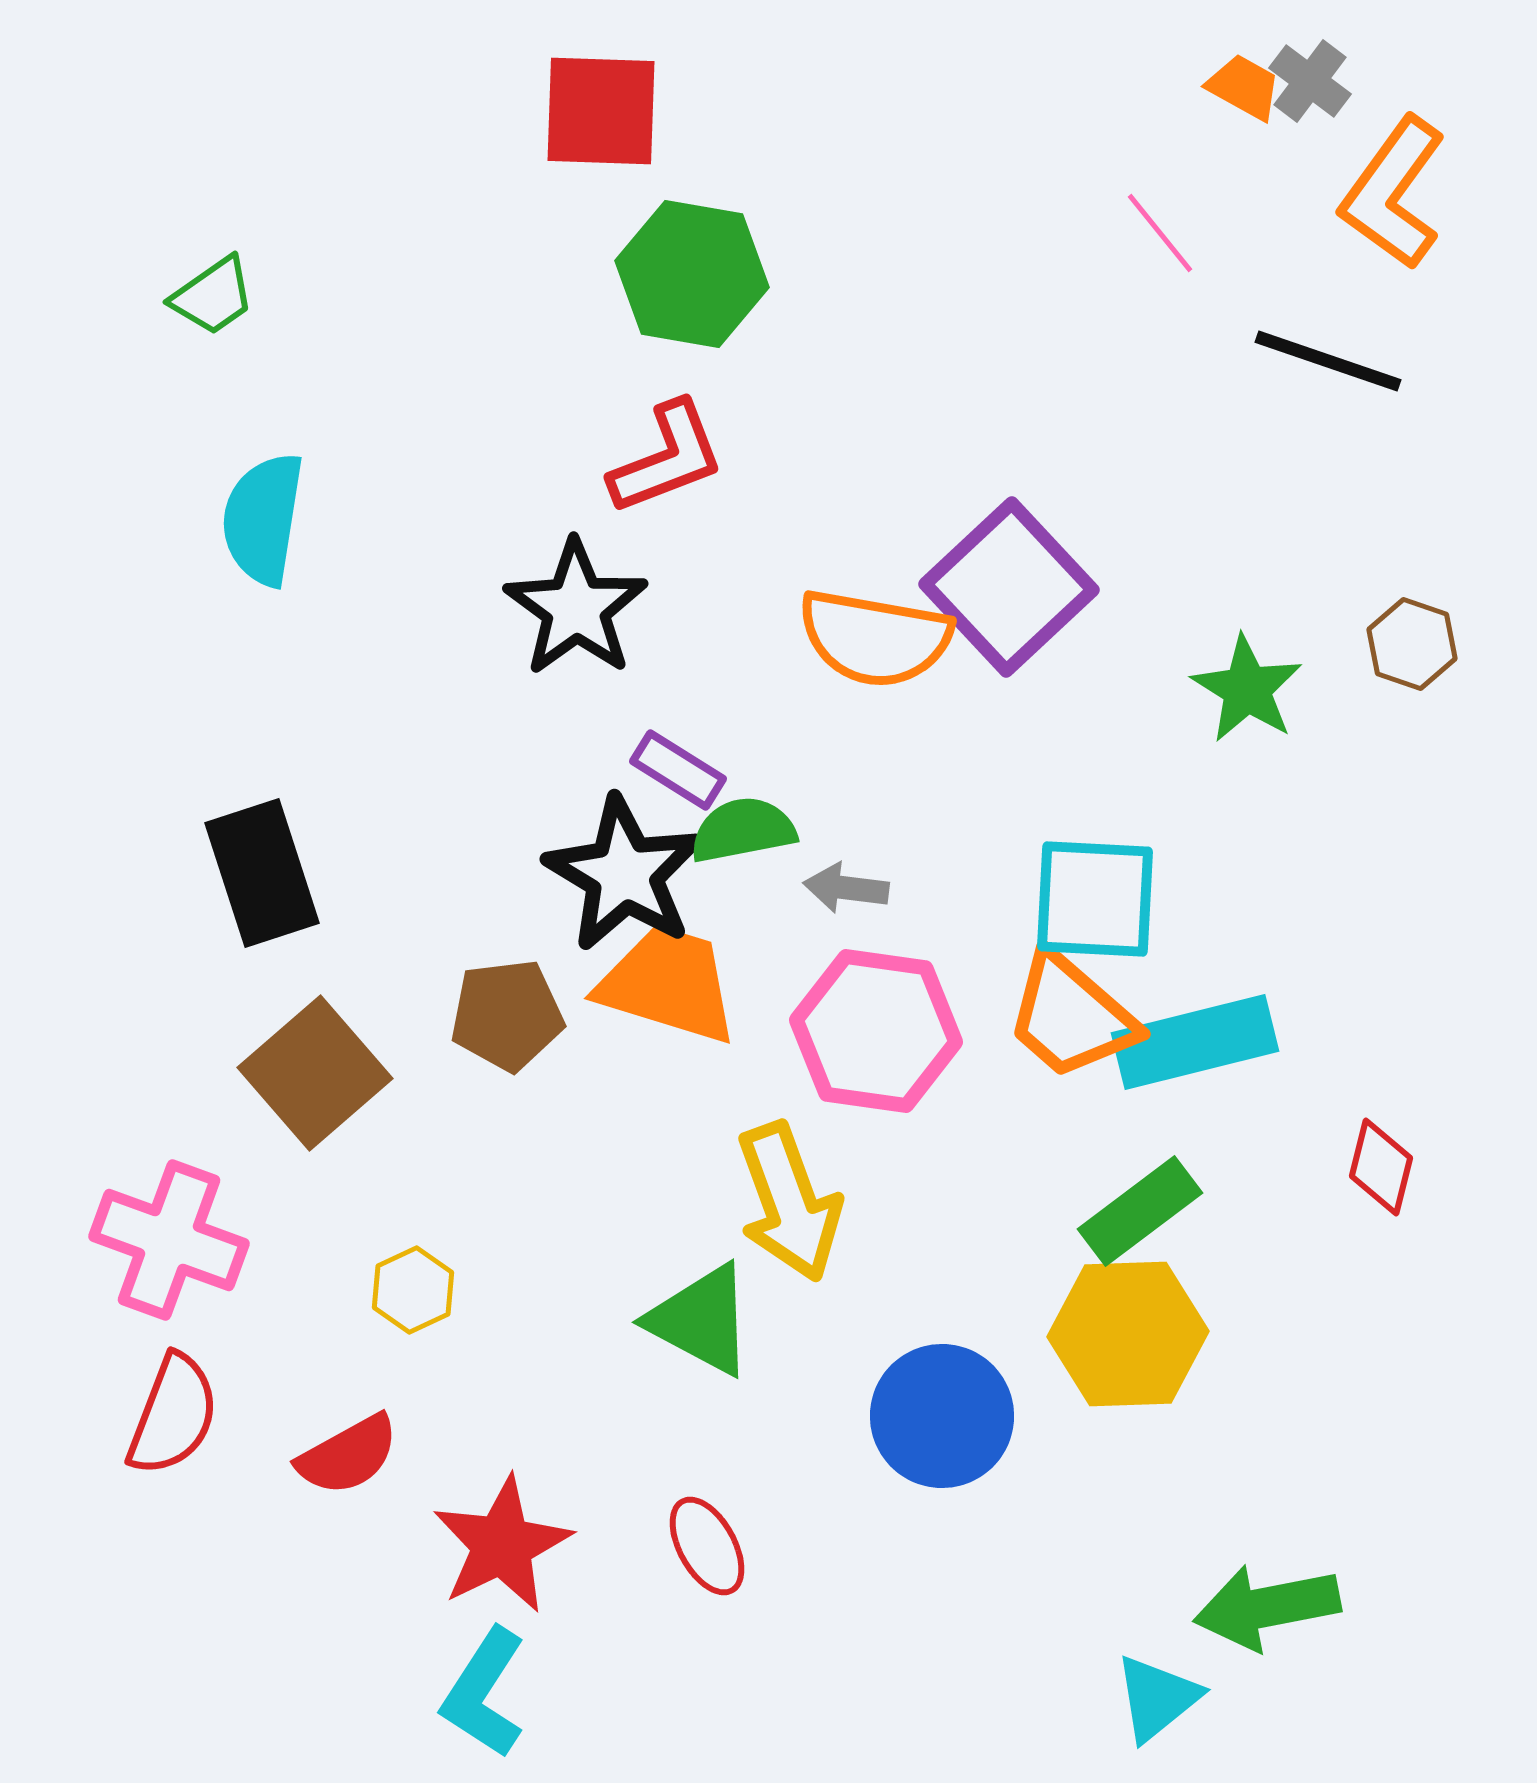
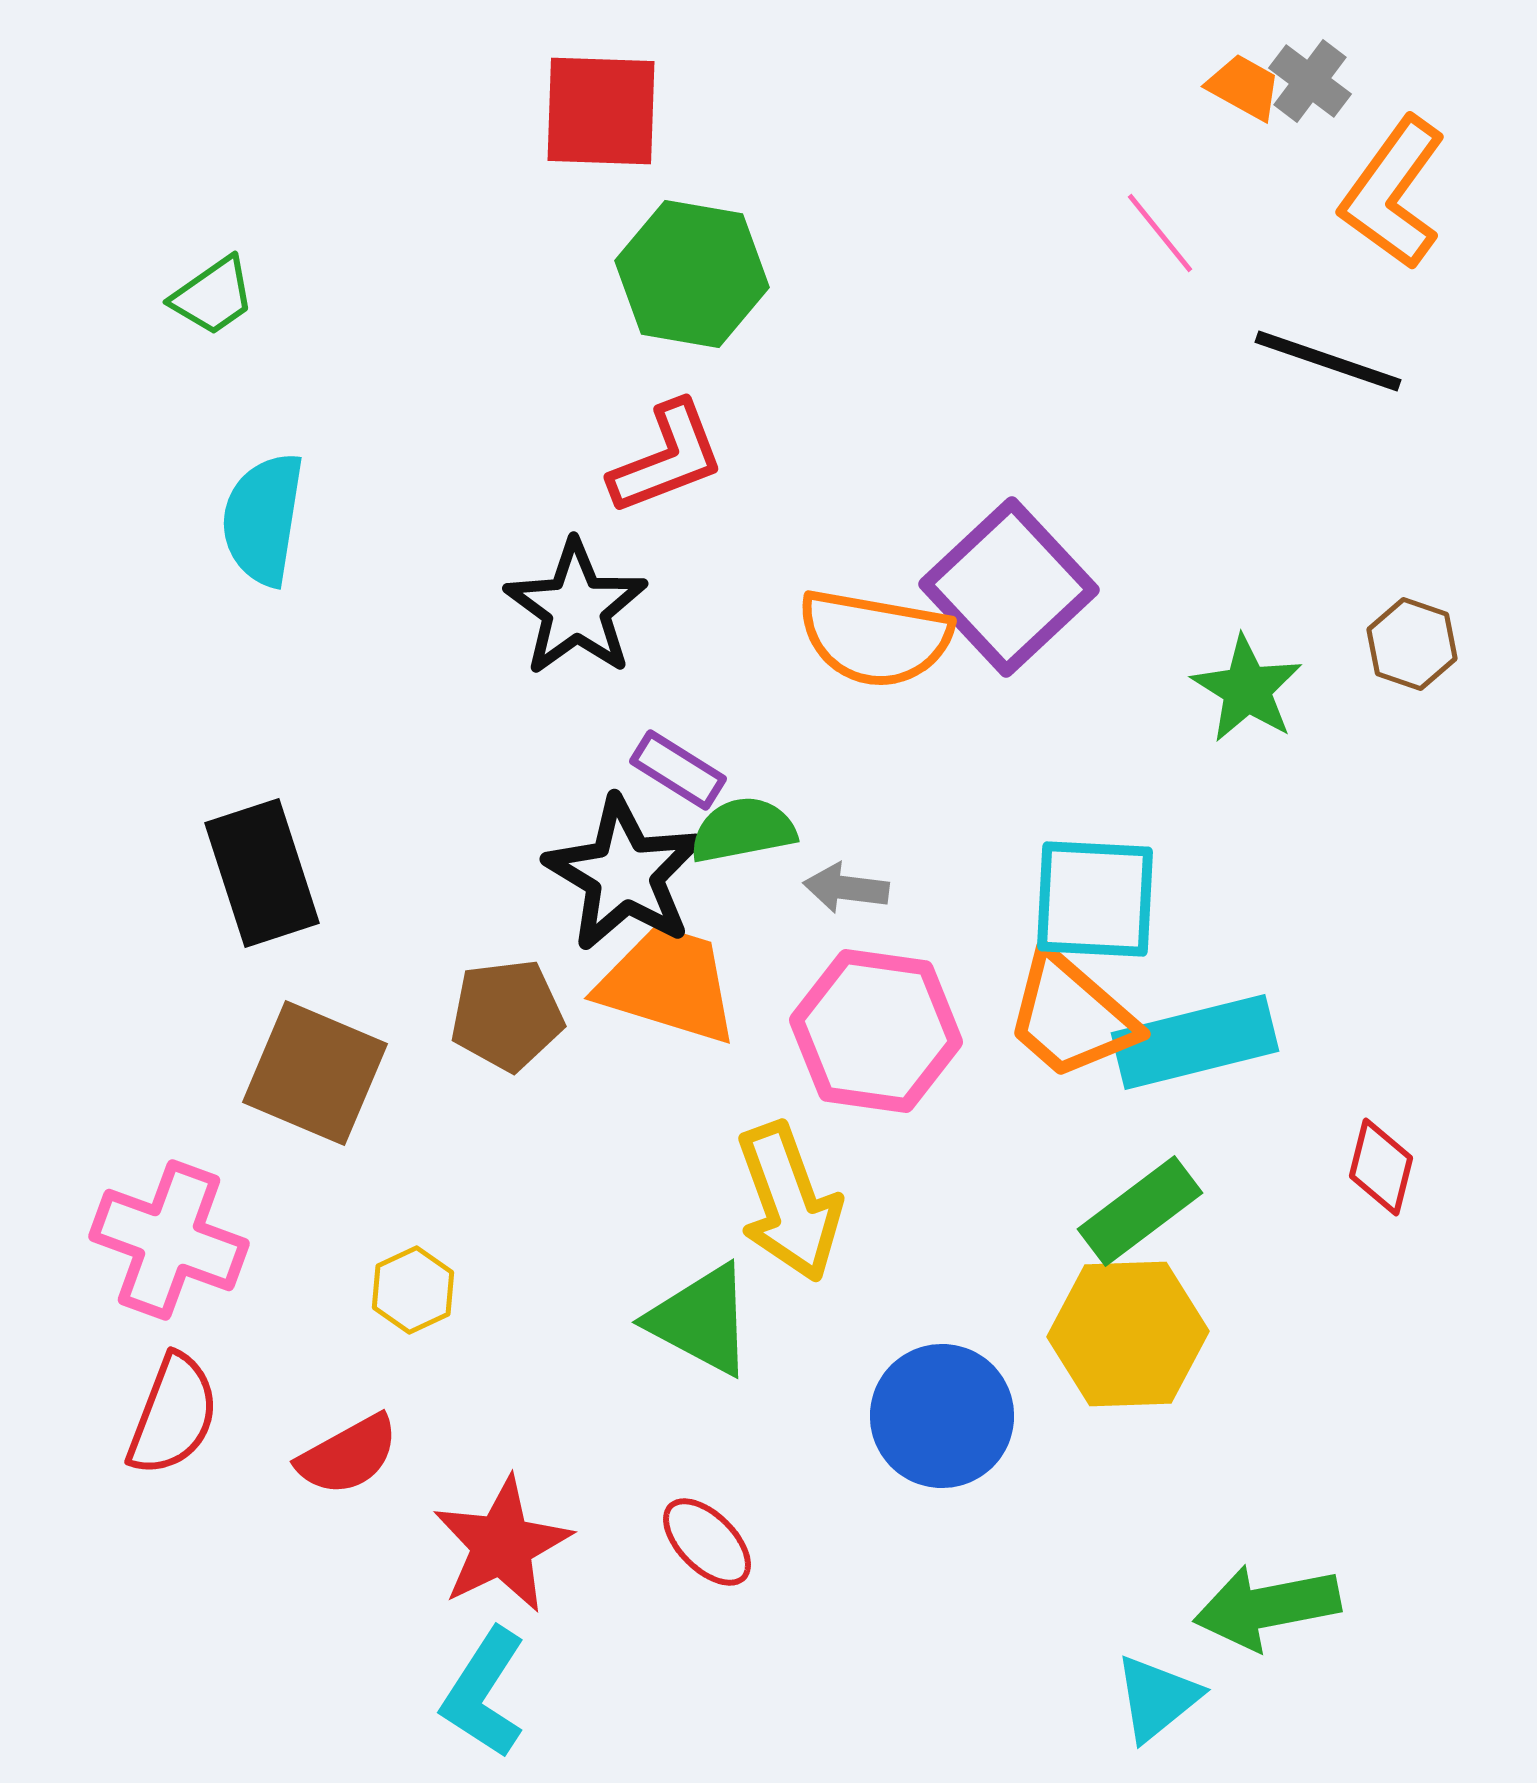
brown square at (315, 1073): rotated 26 degrees counterclockwise
red ellipse at (707, 1546): moved 4 px up; rotated 16 degrees counterclockwise
